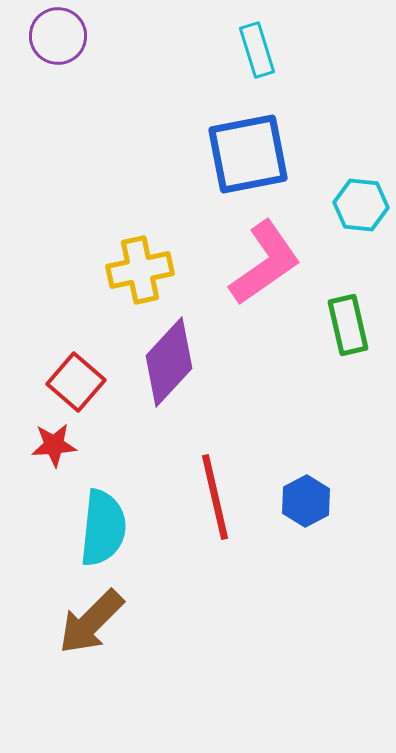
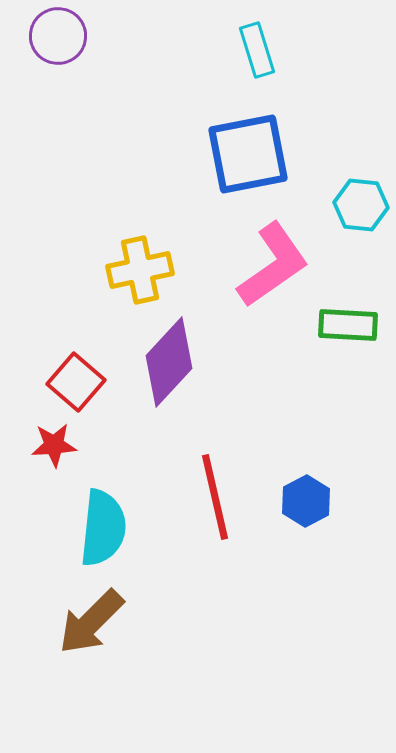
pink L-shape: moved 8 px right, 2 px down
green rectangle: rotated 74 degrees counterclockwise
